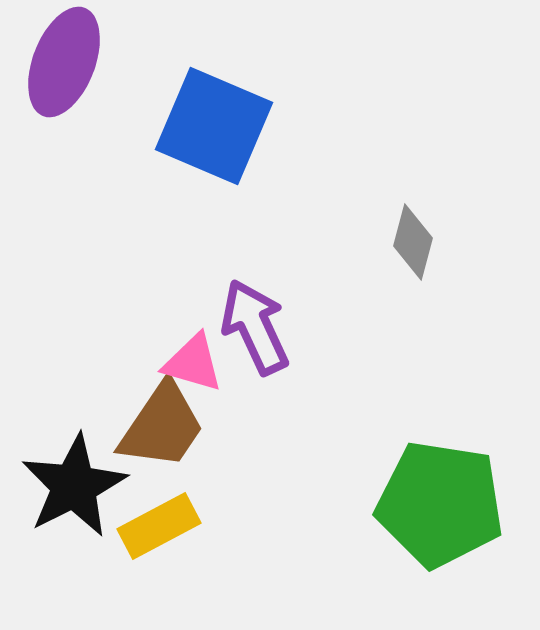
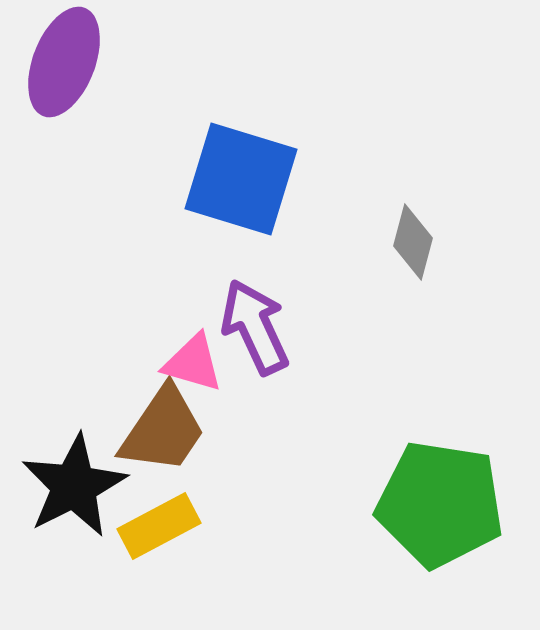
blue square: moved 27 px right, 53 px down; rotated 6 degrees counterclockwise
brown trapezoid: moved 1 px right, 4 px down
